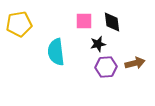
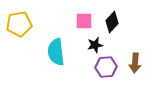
black diamond: rotated 50 degrees clockwise
black star: moved 3 px left, 1 px down
brown arrow: rotated 108 degrees clockwise
